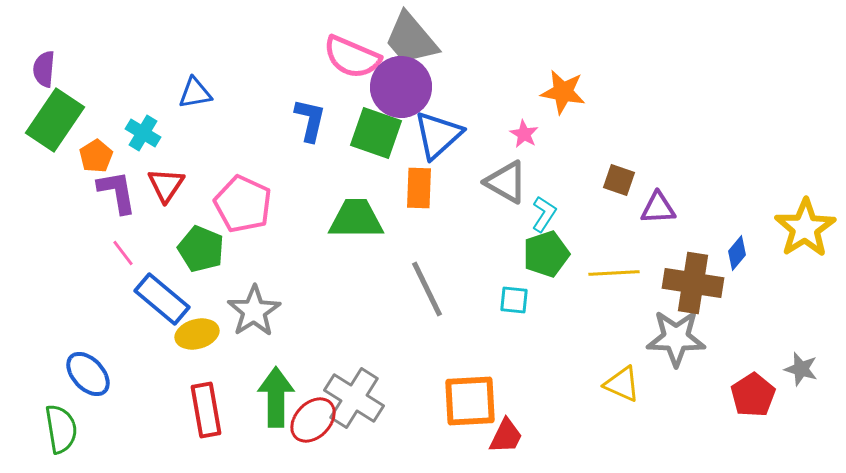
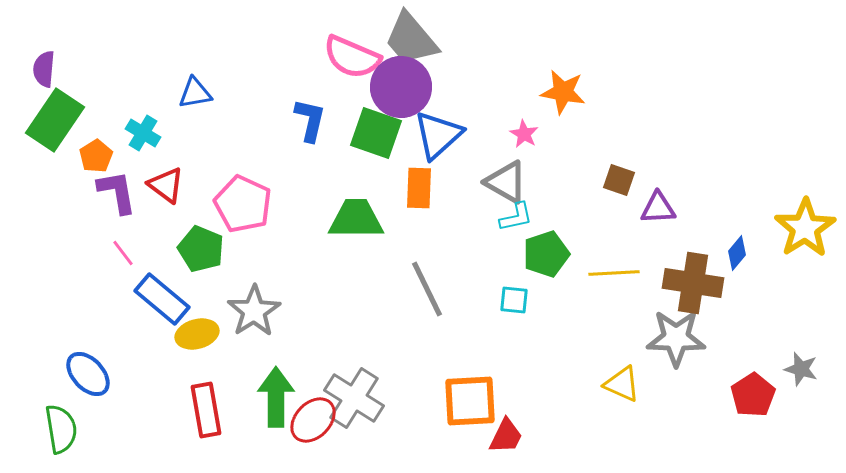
red triangle at (166, 185): rotated 27 degrees counterclockwise
cyan L-shape at (544, 214): moved 28 px left, 3 px down; rotated 45 degrees clockwise
